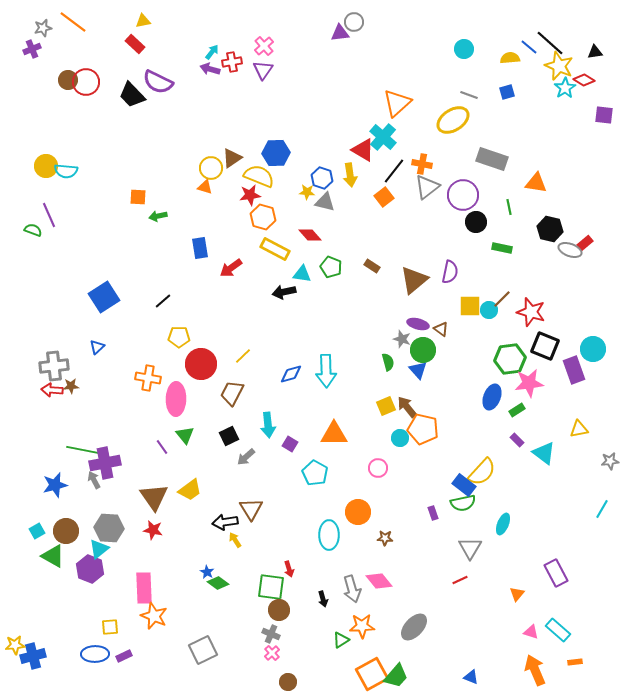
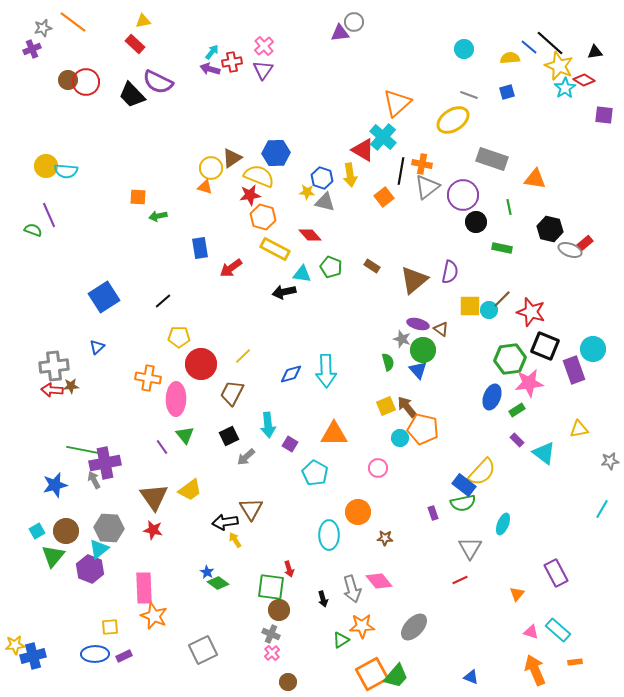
black line at (394, 171): moved 7 px right; rotated 28 degrees counterclockwise
orange triangle at (536, 183): moved 1 px left, 4 px up
green triangle at (53, 556): rotated 40 degrees clockwise
